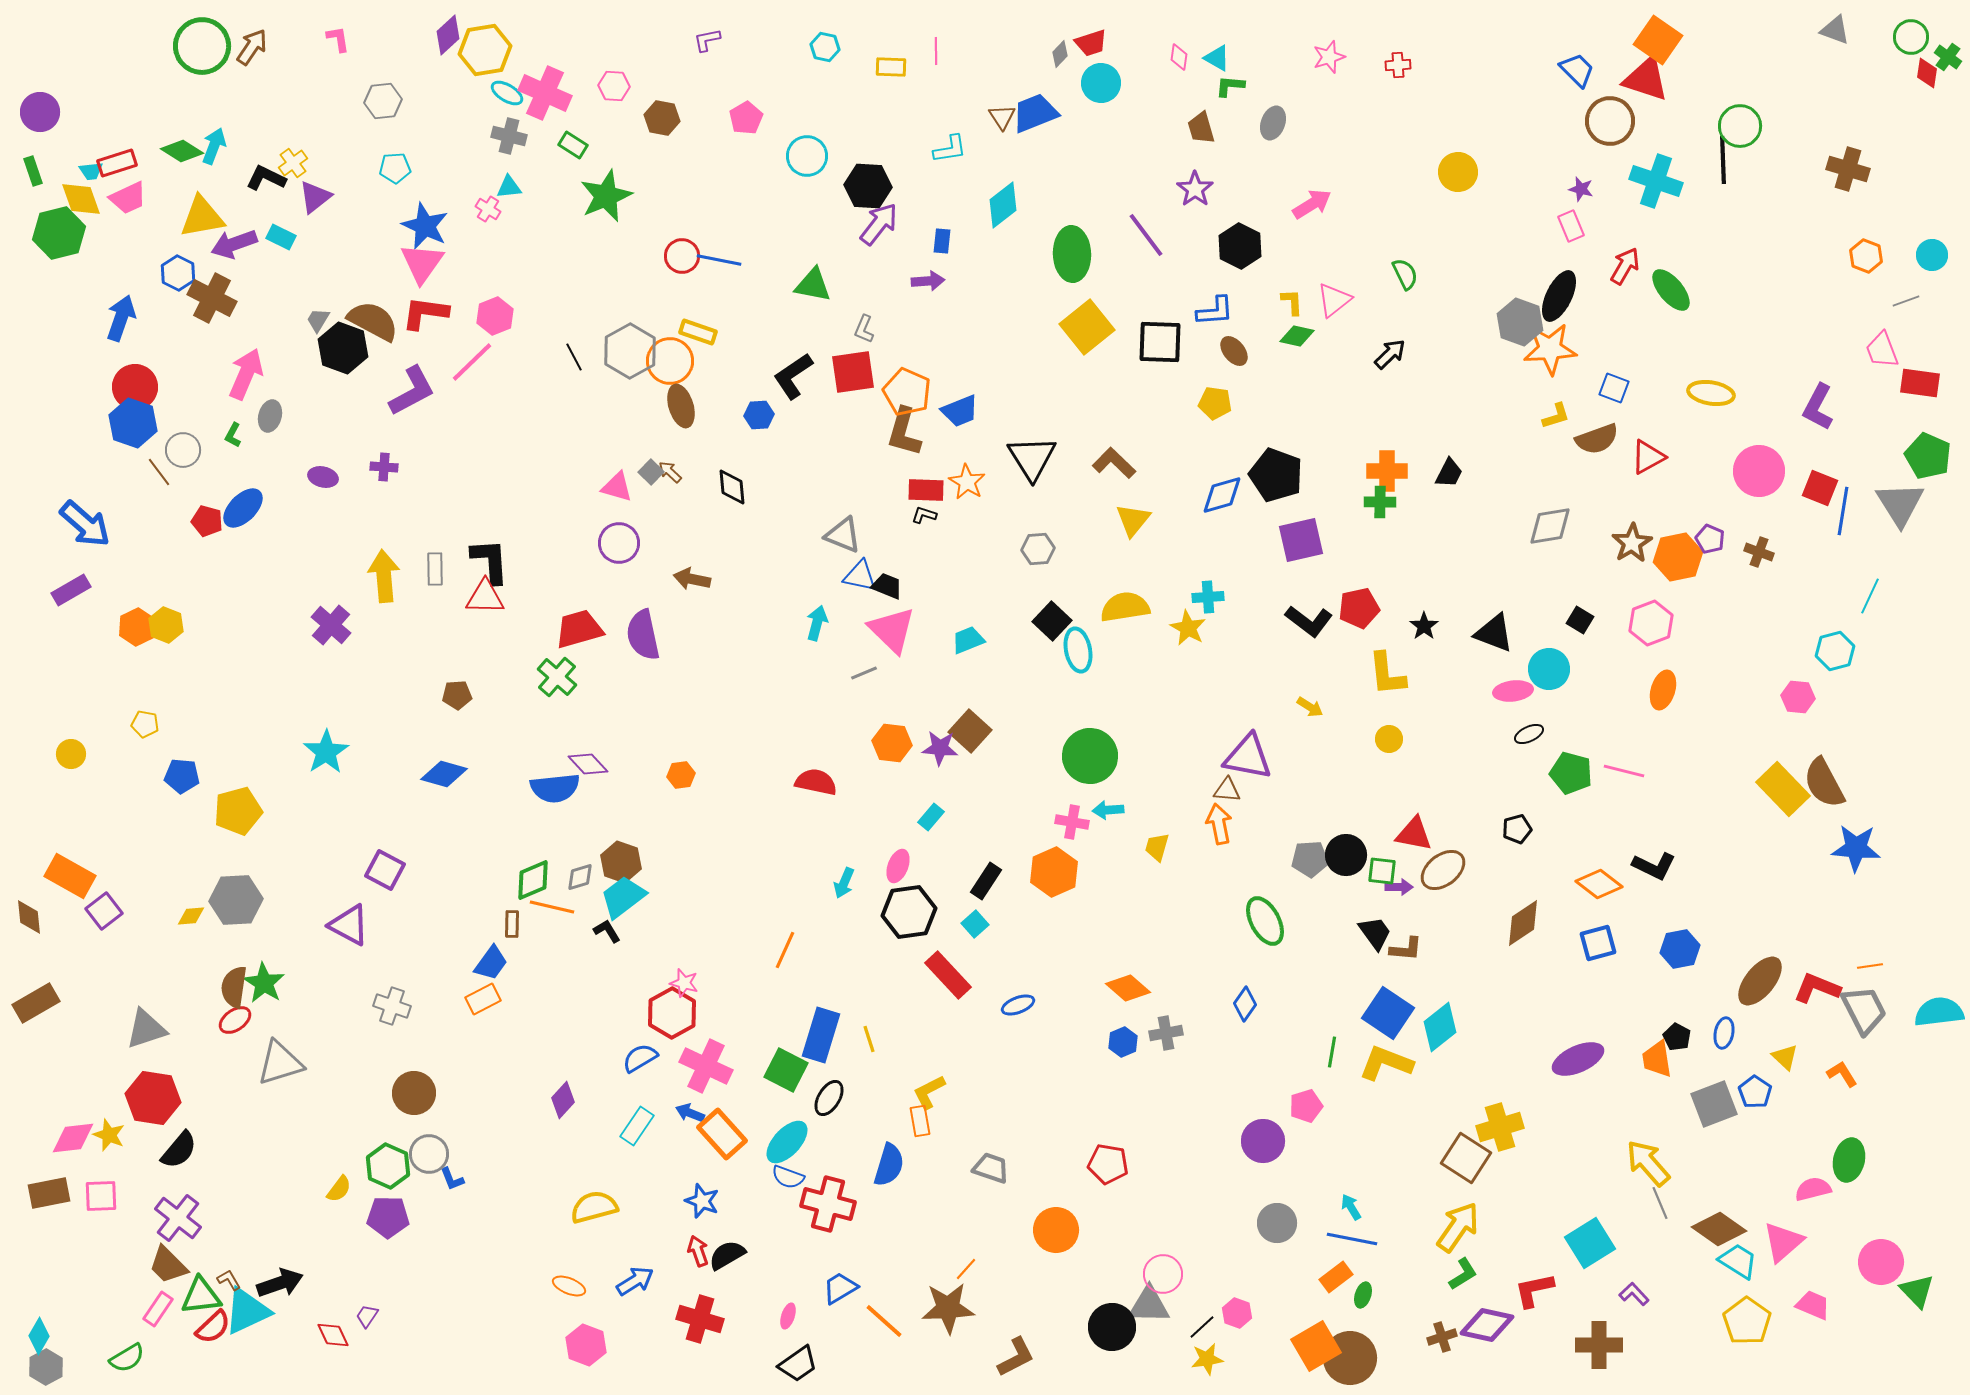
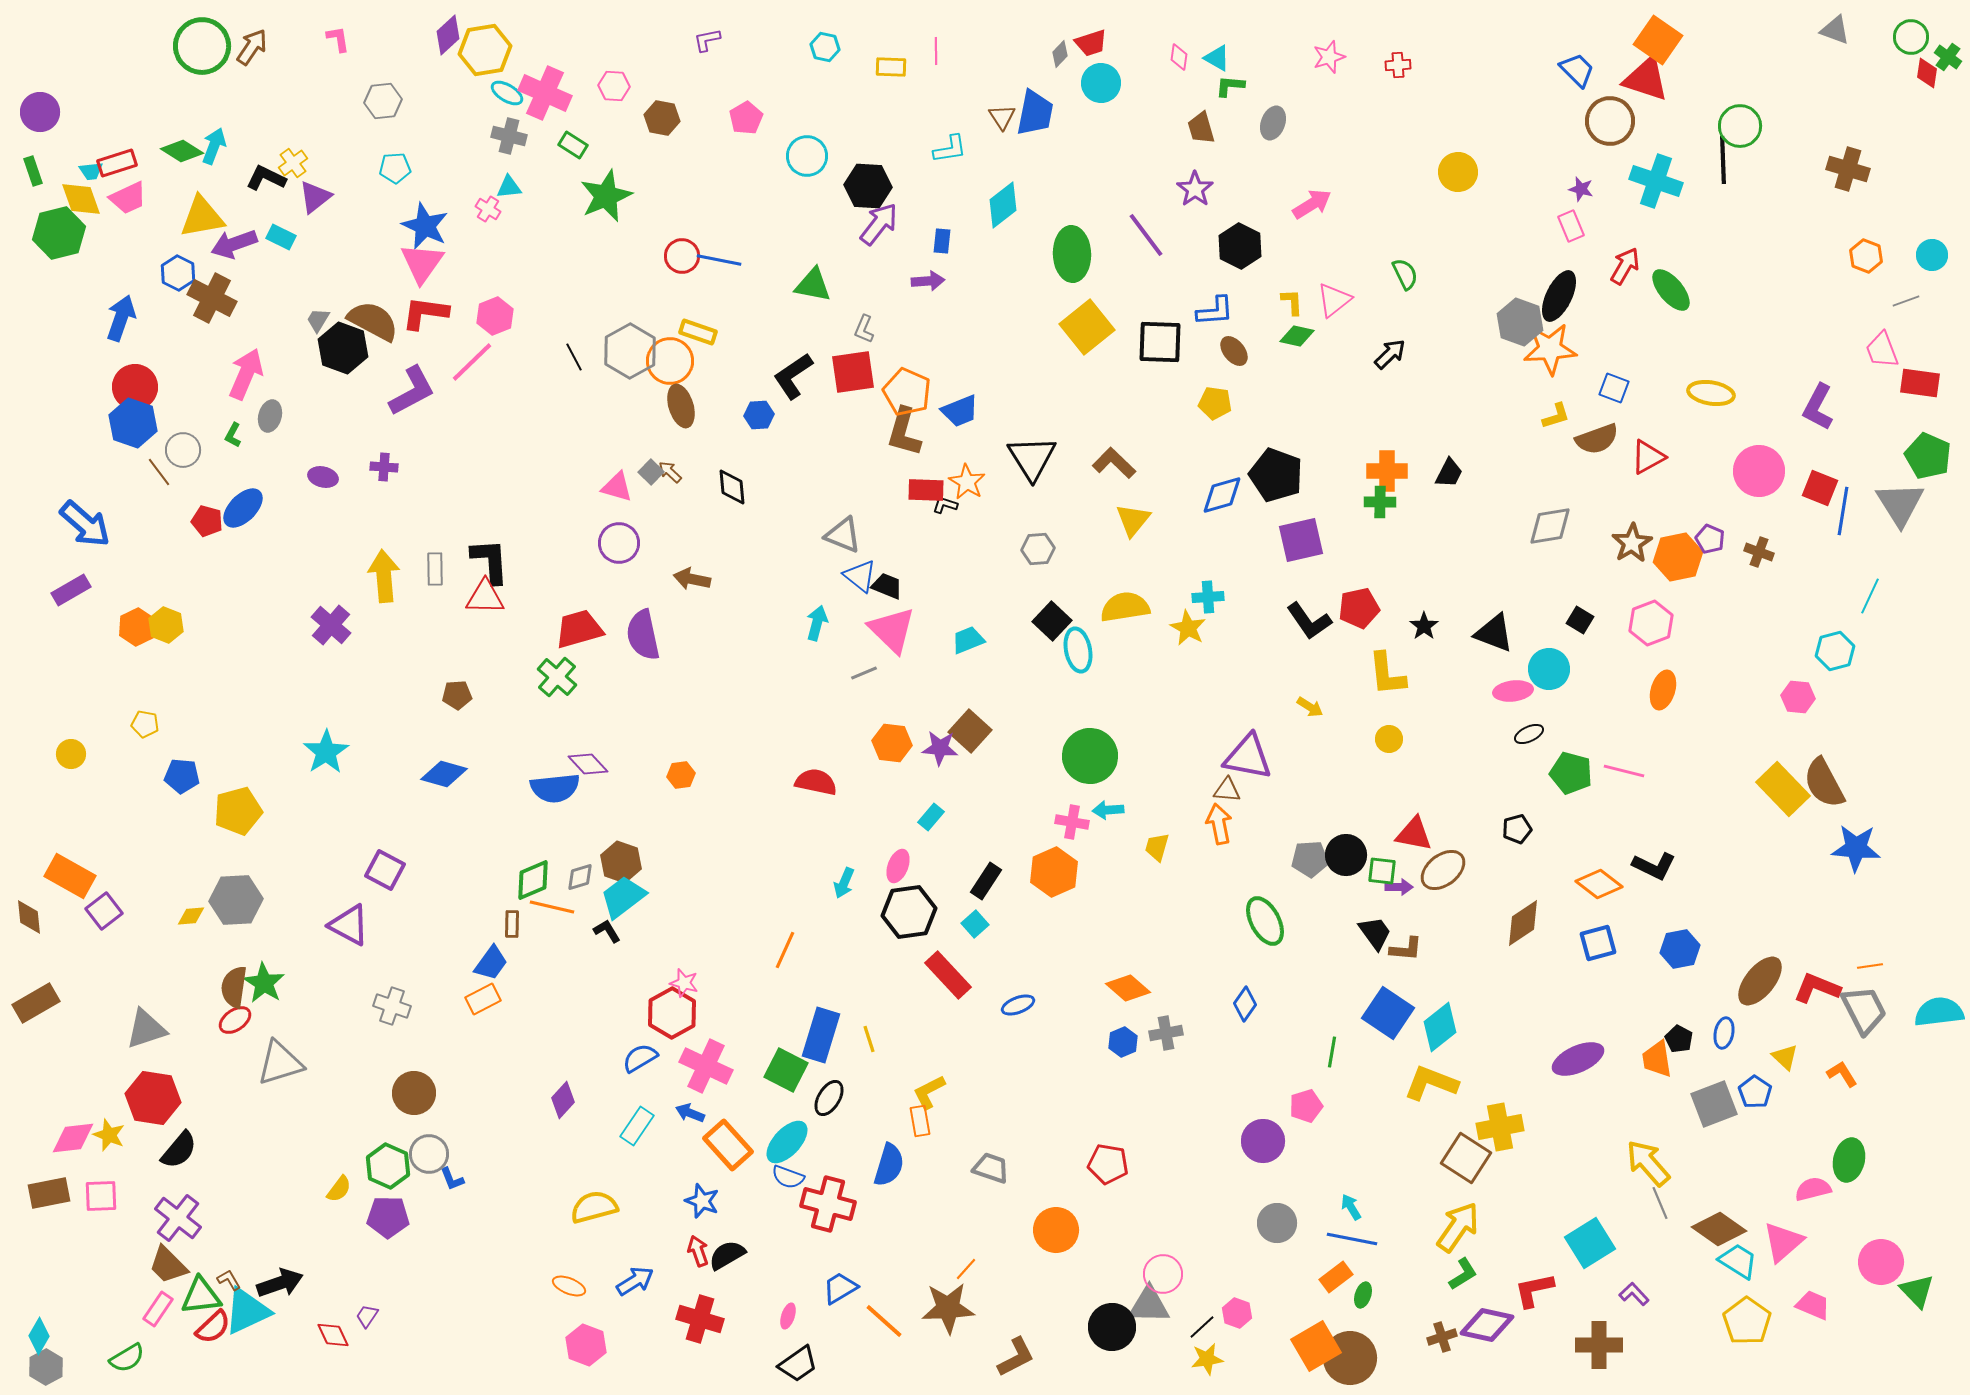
blue trapezoid at (1035, 113): rotated 123 degrees clockwise
black L-shape at (924, 515): moved 21 px right, 10 px up
blue triangle at (860, 576): rotated 27 degrees clockwise
black L-shape at (1309, 621): rotated 18 degrees clockwise
black pentagon at (1677, 1037): moved 2 px right, 2 px down
yellow L-shape at (1386, 1063): moved 45 px right, 20 px down
yellow cross at (1500, 1127): rotated 6 degrees clockwise
orange rectangle at (722, 1134): moved 6 px right, 11 px down
